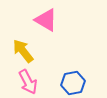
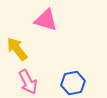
pink triangle: rotated 15 degrees counterclockwise
yellow arrow: moved 6 px left, 2 px up
